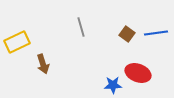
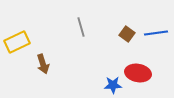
red ellipse: rotated 10 degrees counterclockwise
